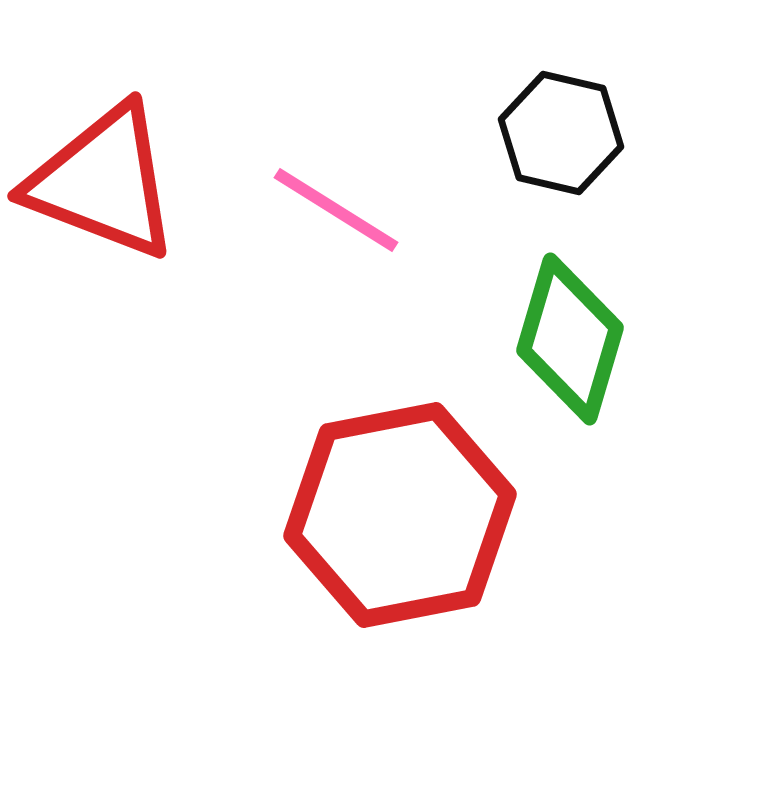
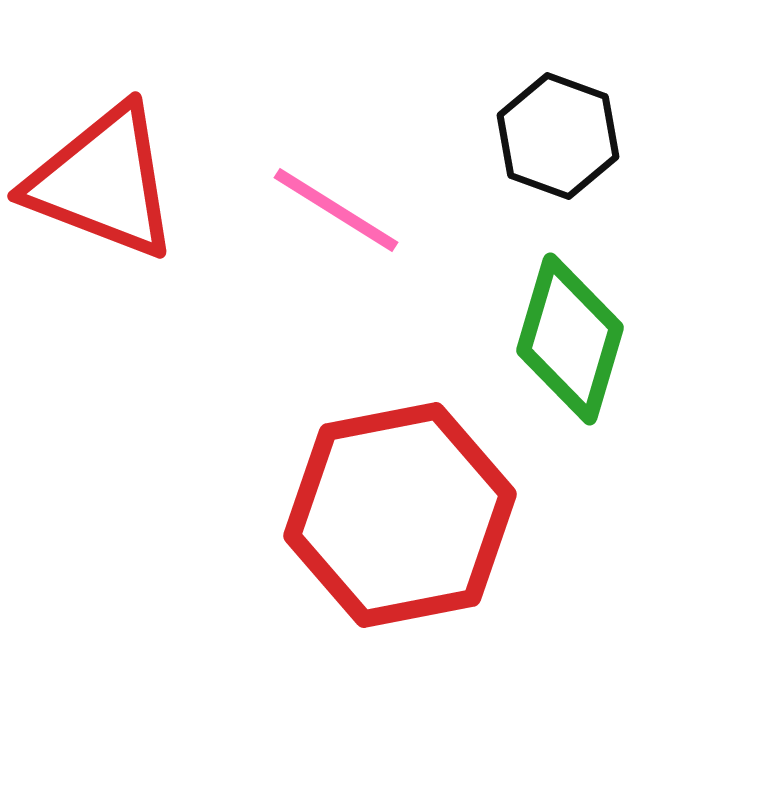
black hexagon: moved 3 px left, 3 px down; rotated 7 degrees clockwise
